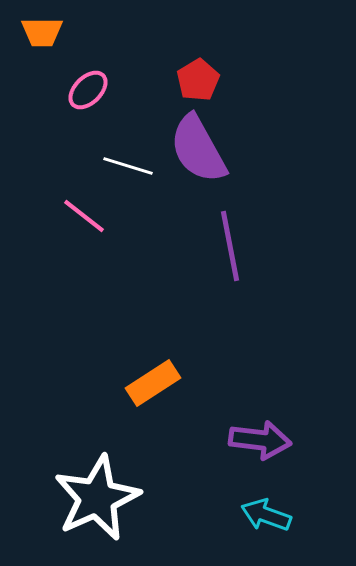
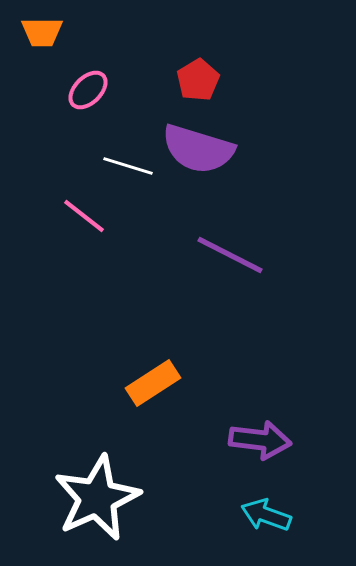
purple semicircle: rotated 44 degrees counterclockwise
purple line: moved 9 px down; rotated 52 degrees counterclockwise
